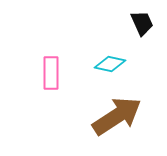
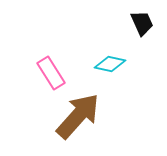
pink rectangle: rotated 32 degrees counterclockwise
brown arrow: moved 39 px left; rotated 15 degrees counterclockwise
